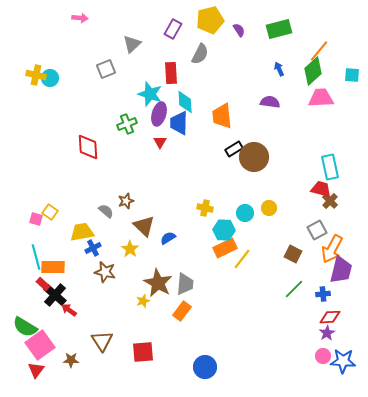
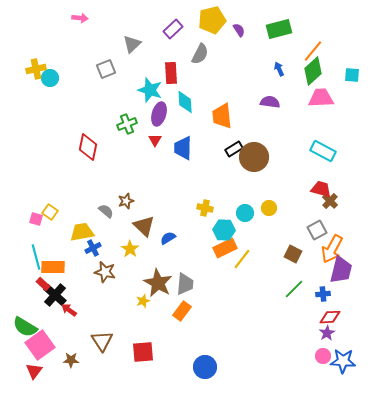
yellow pentagon at (210, 20): moved 2 px right
purple rectangle at (173, 29): rotated 18 degrees clockwise
orange line at (319, 51): moved 6 px left
yellow cross at (36, 75): moved 6 px up; rotated 24 degrees counterclockwise
cyan star at (150, 94): moved 4 px up
blue trapezoid at (179, 123): moved 4 px right, 25 px down
red triangle at (160, 142): moved 5 px left, 2 px up
red diamond at (88, 147): rotated 16 degrees clockwise
cyan rectangle at (330, 167): moved 7 px left, 16 px up; rotated 50 degrees counterclockwise
red triangle at (36, 370): moved 2 px left, 1 px down
